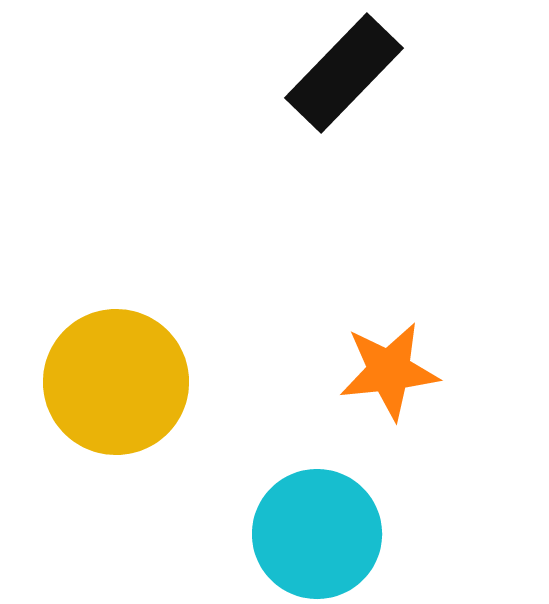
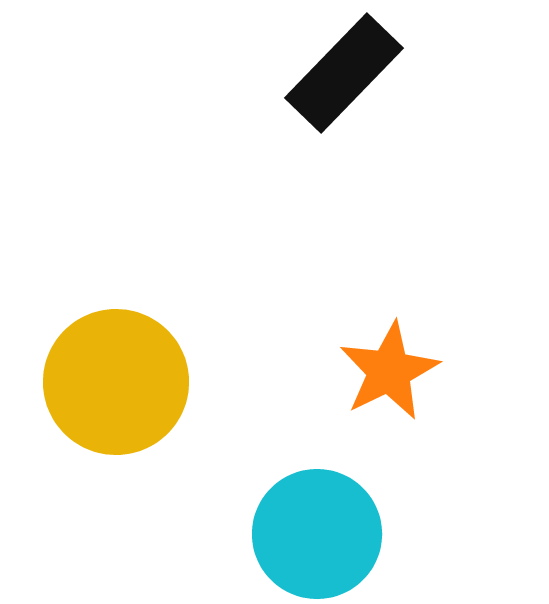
orange star: rotated 20 degrees counterclockwise
